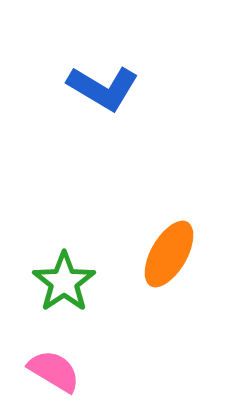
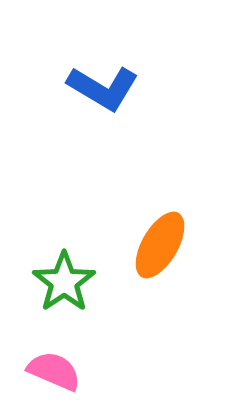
orange ellipse: moved 9 px left, 9 px up
pink semicircle: rotated 8 degrees counterclockwise
